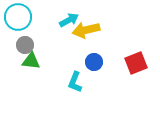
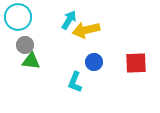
cyan arrow: rotated 30 degrees counterclockwise
red square: rotated 20 degrees clockwise
